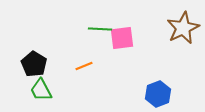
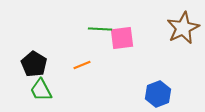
orange line: moved 2 px left, 1 px up
